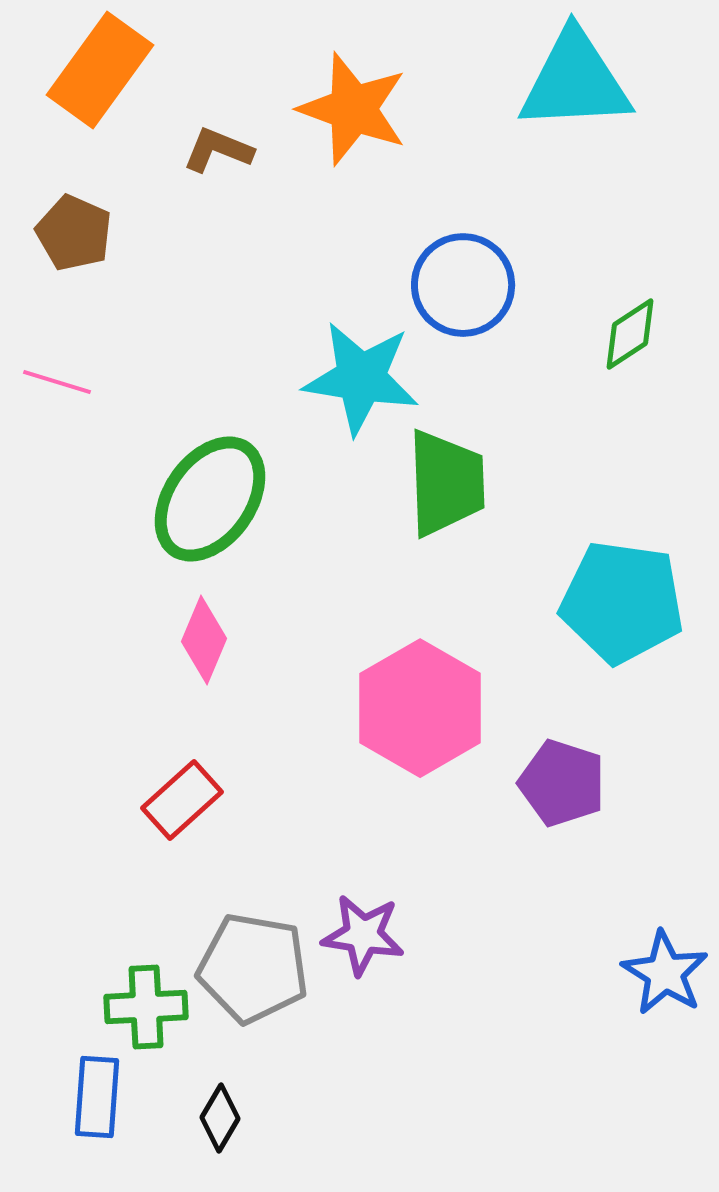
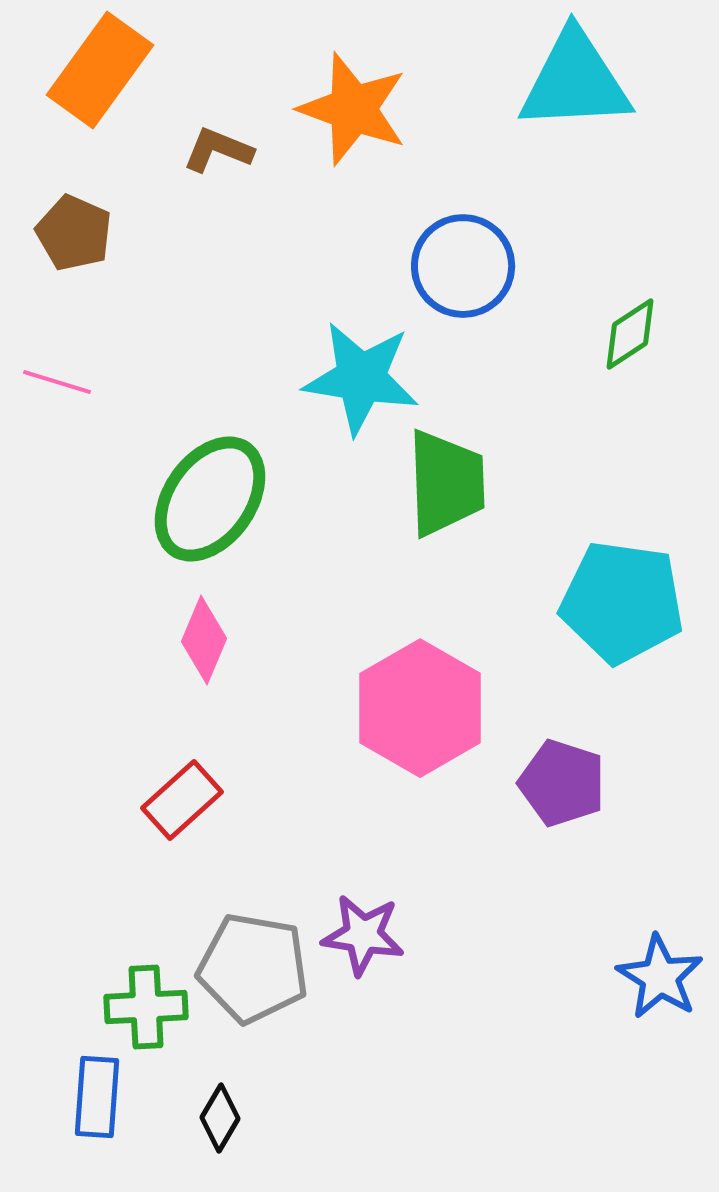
blue circle: moved 19 px up
blue star: moved 5 px left, 4 px down
